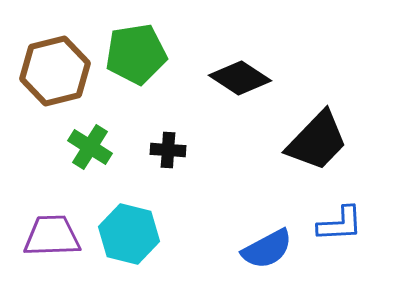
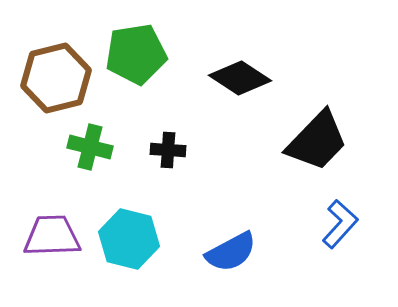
brown hexagon: moved 1 px right, 7 px down
green cross: rotated 18 degrees counterclockwise
blue L-shape: rotated 45 degrees counterclockwise
cyan hexagon: moved 5 px down
blue semicircle: moved 36 px left, 3 px down
